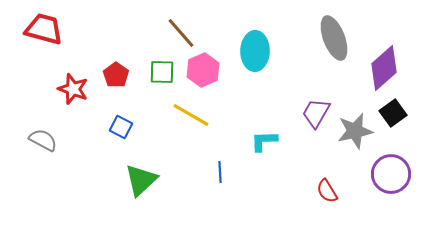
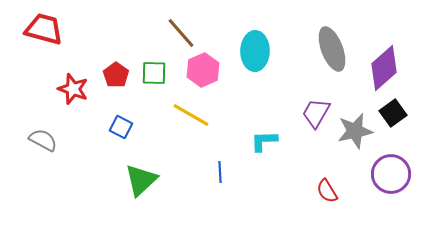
gray ellipse: moved 2 px left, 11 px down
green square: moved 8 px left, 1 px down
